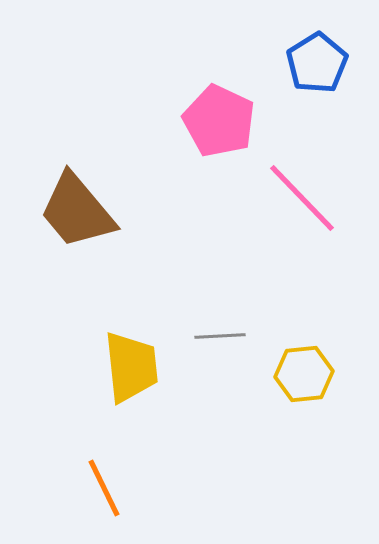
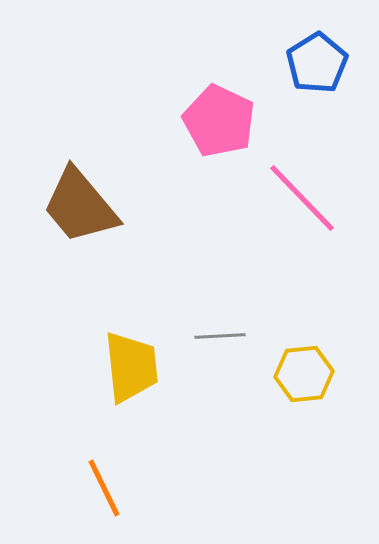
brown trapezoid: moved 3 px right, 5 px up
